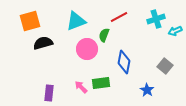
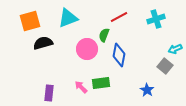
cyan triangle: moved 8 px left, 3 px up
cyan arrow: moved 18 px down
blue diamond: moved 5 px left, 7 px up
